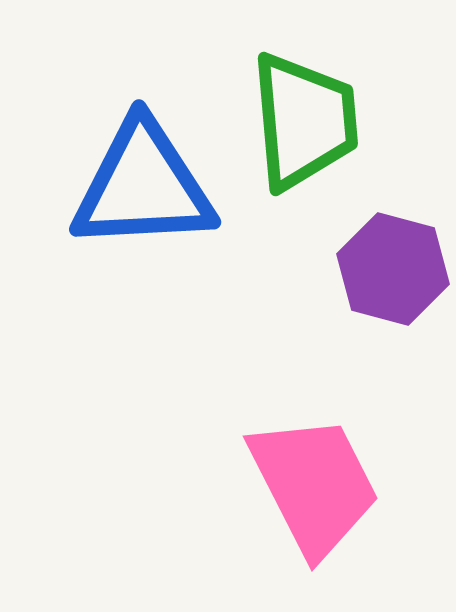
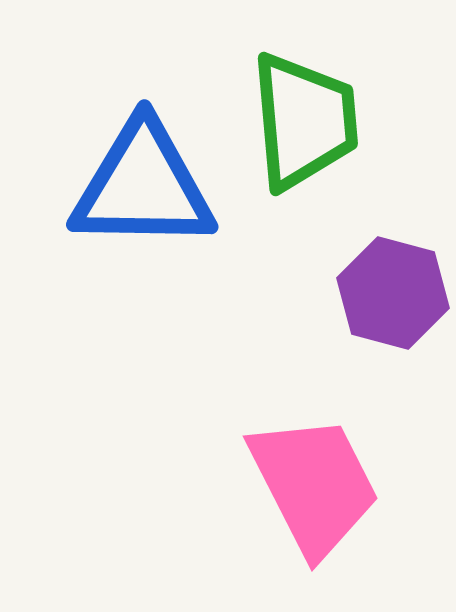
blue triangle: rotated 4 degrees clockwise
purple hexagon: moved 24 px down
